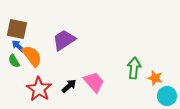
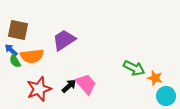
brown square: moved 1 px right, 1 px down
blue arrow: moved 7 px left, 4 px down
orange semicircle: rotated 120 degrees clockwise
green semicircle: moved 1 px right
green arrow: rotated 110 degrees clockwise
pink trapezoid: moved 8 px left, 2 px down
red star: rotated 20 degrees clockwise
cyan circle: moved 1 px left
